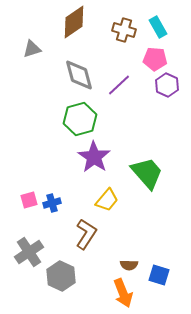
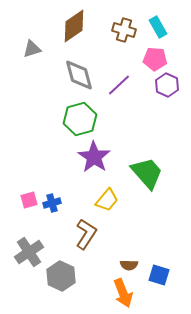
brown diamond: moved 4 px down
